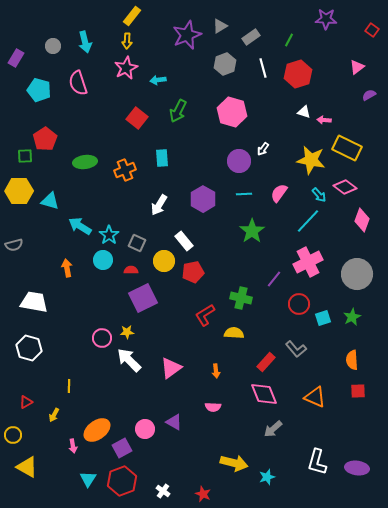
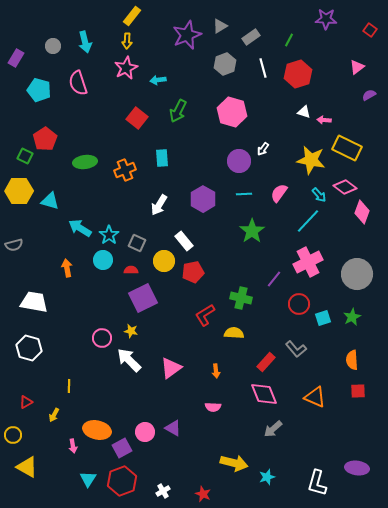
red square at (372, 30): moved 2 px left
green square at (25, 156): rotated 28 degrees clockwise
pink diamond at (362, 220): moved 8 px up
cyan arrow at (80, 226): moved 2 px down
yellow star at (127, 332): moved 4 px right, 1 px up; rotated 16 degrees clockwise
purple triangle at (174, 422): moved 1 px left, 6 px down
pink circle at (145, 429): moved 3 px down
orange ellipse at (97, 430): rotated 48 degrees clockwise
white L-shape at (317, 462): moved 21 px down
white cross at (163, 491): rotated 24 degrees clockwise
